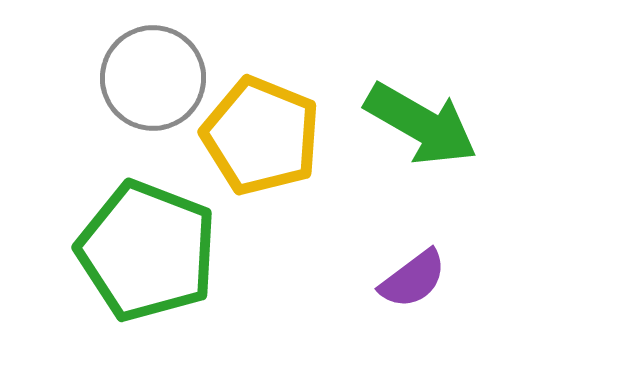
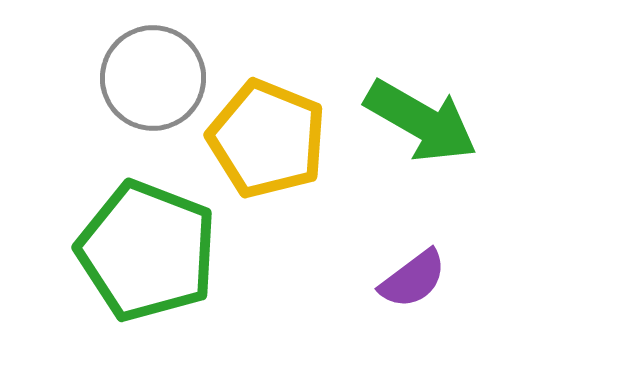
green arrow: moved 3 px up
yellow pentagon: moved 6 px right, 3 px down
